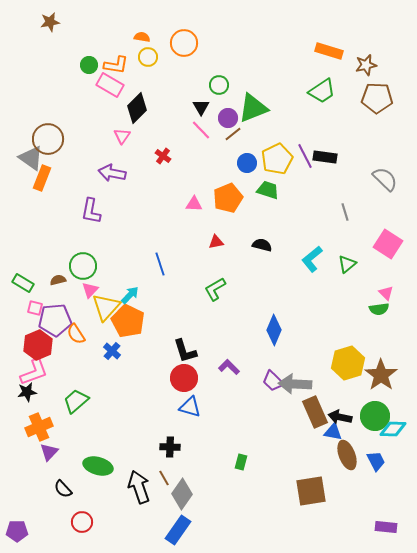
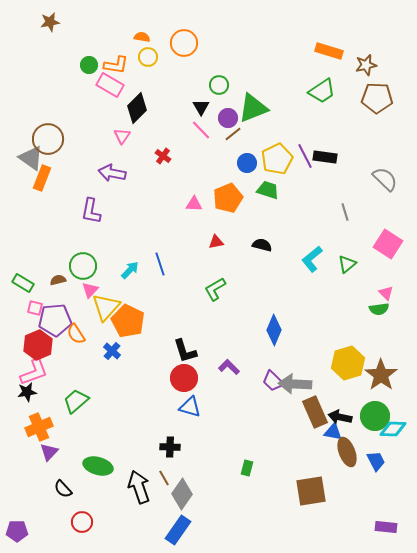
cyan arrow at (130, 295): moved 25 px up
brown ellipse at (347, 455): moved 3 px up
green rectangle at (241, 462): moved 6 px right, 6 px down
